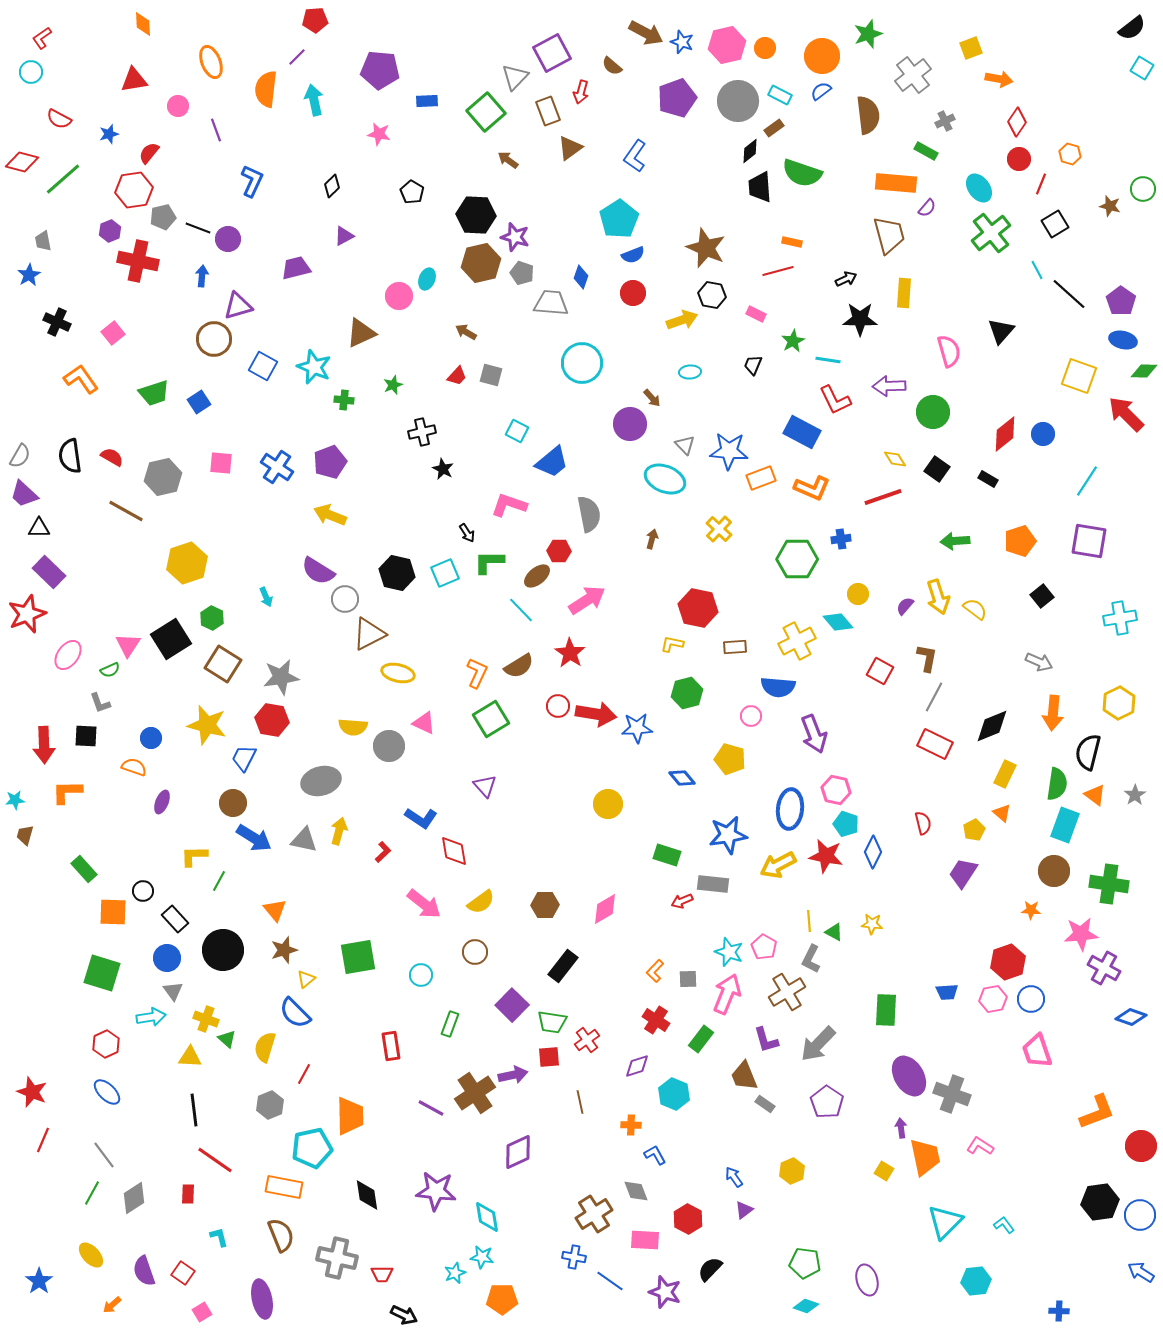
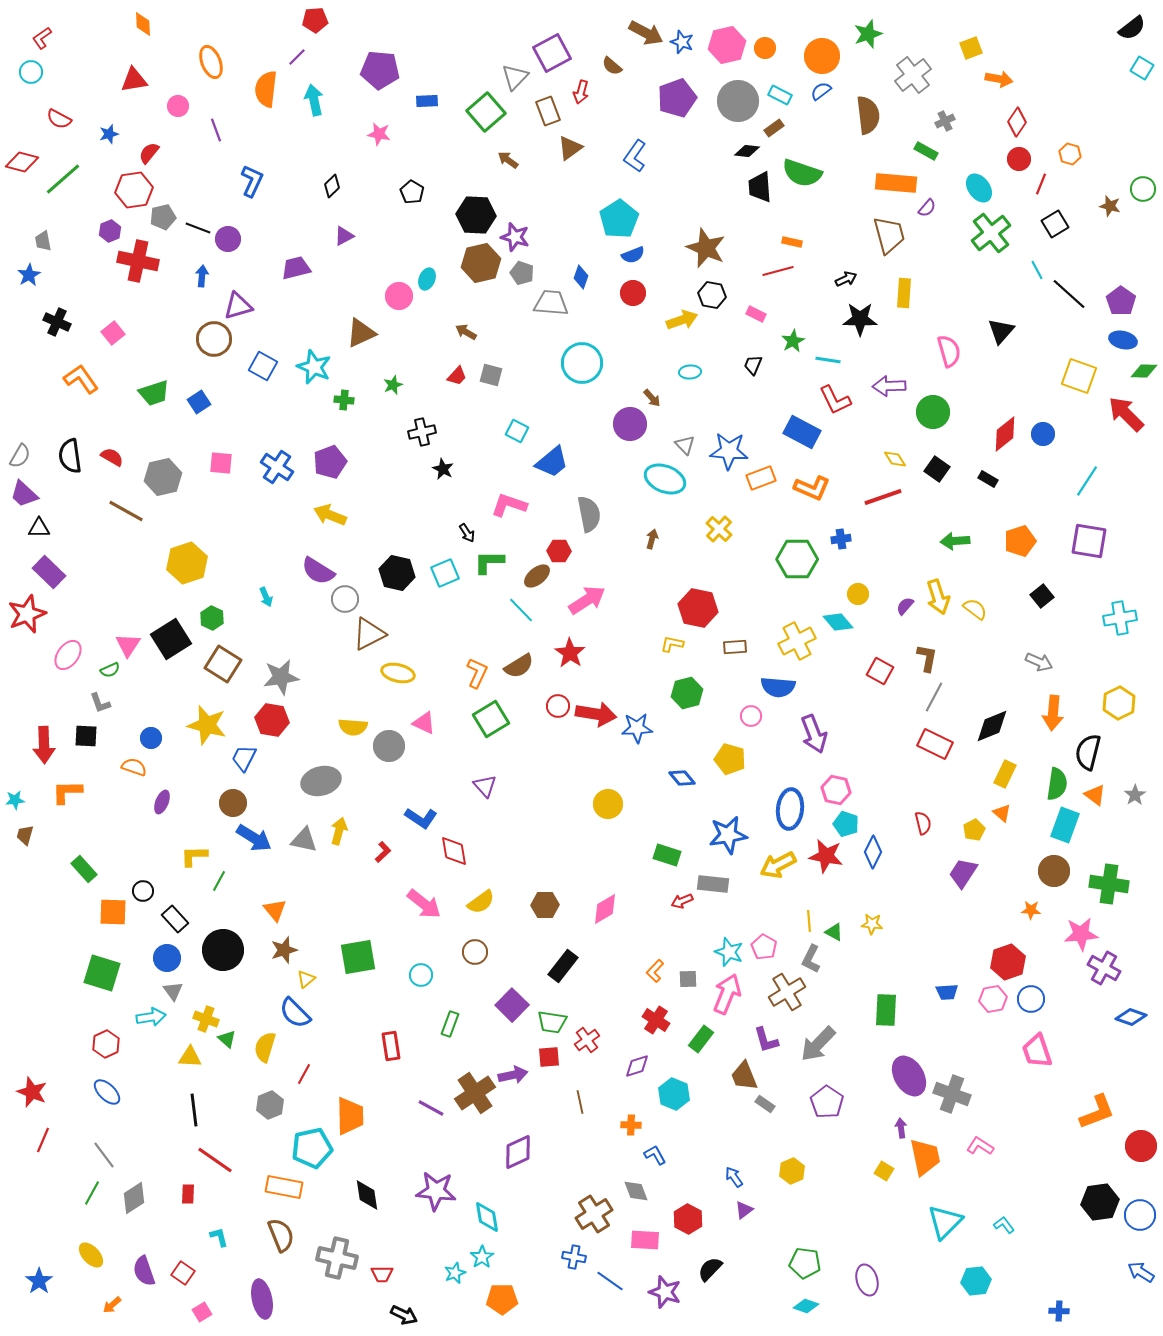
black diamond at (750, 151): moved 3 px left; rotated 45 degrees clockwise
cyan star at (482, 1257): rotated 30 degrees clockwise
